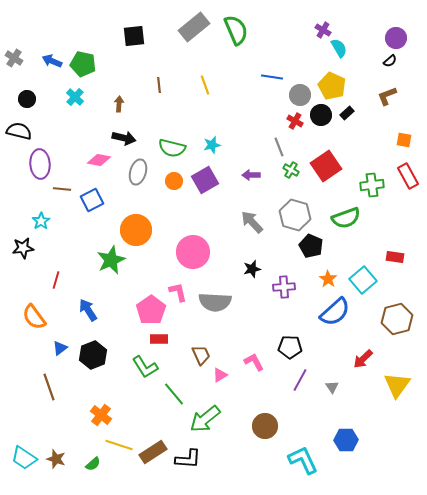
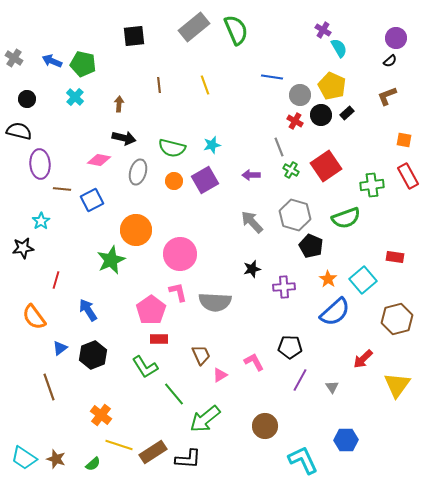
pink circle at (193, 252): moved 13 px left, 2 px down
